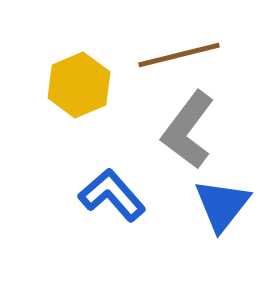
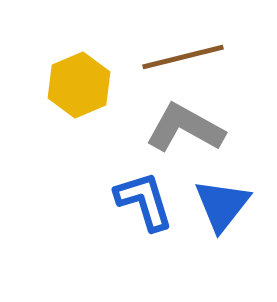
brown line: moved 4 px right, 2 px down
gray L-shape: moved 3 px left, 2 px up; rotated 82 degrees clockwise
blue L-shape: moved 32 px right, 6 px down; rotated 24 degrees clockwise
